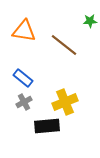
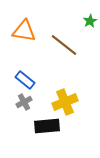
green star: rotated 24 degrees counterclockwise
blue rectangle: moved 2 px right, 2 px down
